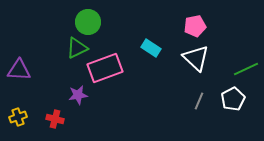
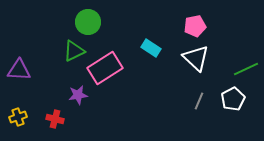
green triangle: moved 3 px left, 3 px down
pink rectangle: rotated 12 degrees counterclockwise
